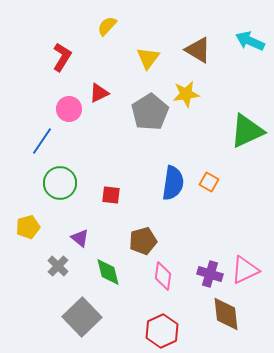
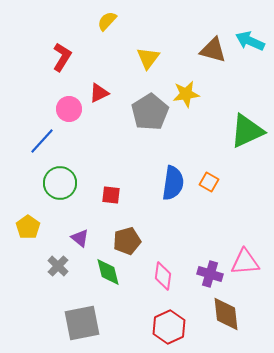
yellow semicircle: moved 5 px up
brown triangle: moved 15 px right; rotated 16 degrees counterclockwise
blue line: rotated 8 degrees clockwise
yellow pentagon: rotated 20 degrees counterclockwise
brown pentagon: moved 16 px left
pink triangle: moved 8 px up; rotated 20 degrees clockwise
gray square: moved 6 px down; rotated 33 degrees clockwise
red hexagon: moved 7 px right, 4 px up
